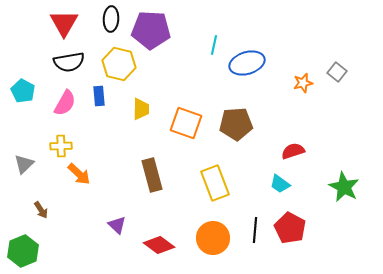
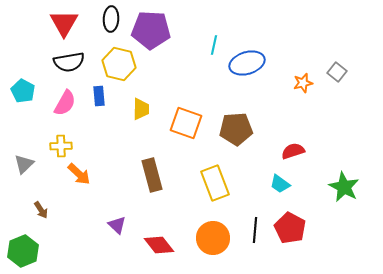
brown pentagon: moved 5 px down
red diamond: rotated 16 degrees clockwise
